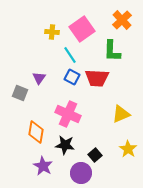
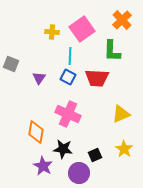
cyan line: moved 1 px down; rotated 36 degrees clockwise
blue square: moved 4 px left
gray square: moved 9 px left, 29 px up
black star: moved 2 px left, 4 px down
yellow star: moved 4 px left
black square: rotated 16 degrees clockwise
purple circle: moved 2 px left
